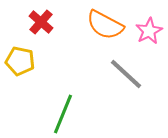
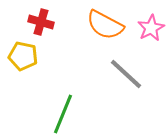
red cross: rotated 25 degrees counterclockwise
pink star: moved 2 px right, 3 px up
yellow pentagon: moved 3 px right, 5 px up
